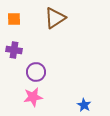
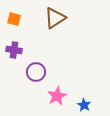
orange square: rotated 16 degrees clockwise
pink star: moved 24 px right, 1 px up; rotated 18 degrees counterclockwise
